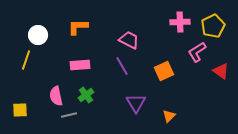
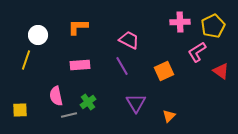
green cross: moved 2 px right, 7 px down
